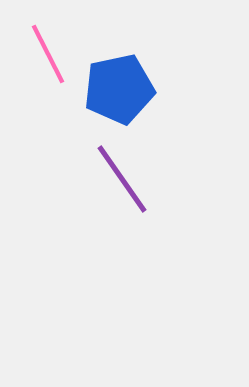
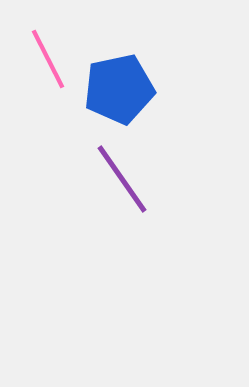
pink line: moved 5 px down
